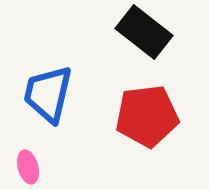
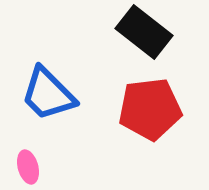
blue trapezoid: rotated 58 degrees counterclockwise
red pentagon: moved 3 px right, 7 px up
